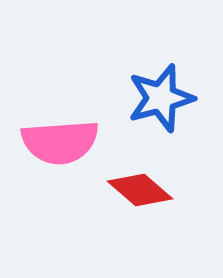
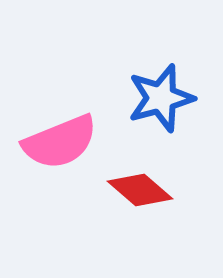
pink semicircle: rotated 18 degrees counterclockwise
